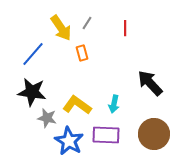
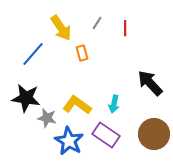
gray line: moved 10 px right
black star: moved 6 px left, 6 px down
purple rectangle: rotated 32 degrees clockwise
